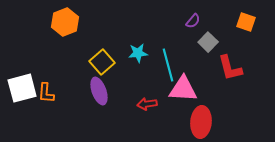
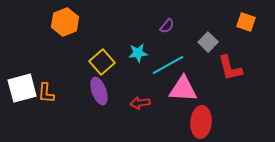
purple semicircle: moved 26 px left, 5 px down
cyan line: rotated 76 degrees clockwise
red arrow: moved 7 px left, 1 px up
